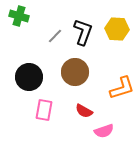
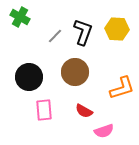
green cross: moved 1 px right, 1 px down; rotated 12 degrees clockwise
pink rectangle: rotated 15 degrees counterclockwise
